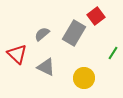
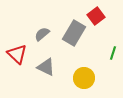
green line: rotated 16 degrees counterclockwise
